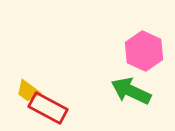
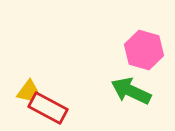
pink hexagon: moved 1 px up; rotated 9 degrees counterclockwise
yellow trapezoid: rotated 90 degrees counterclockwise
